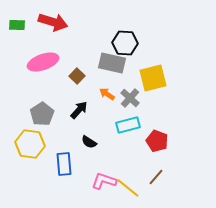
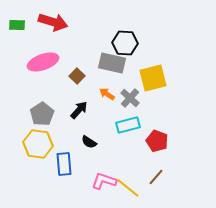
yellow hexagon: moved 8 px right
